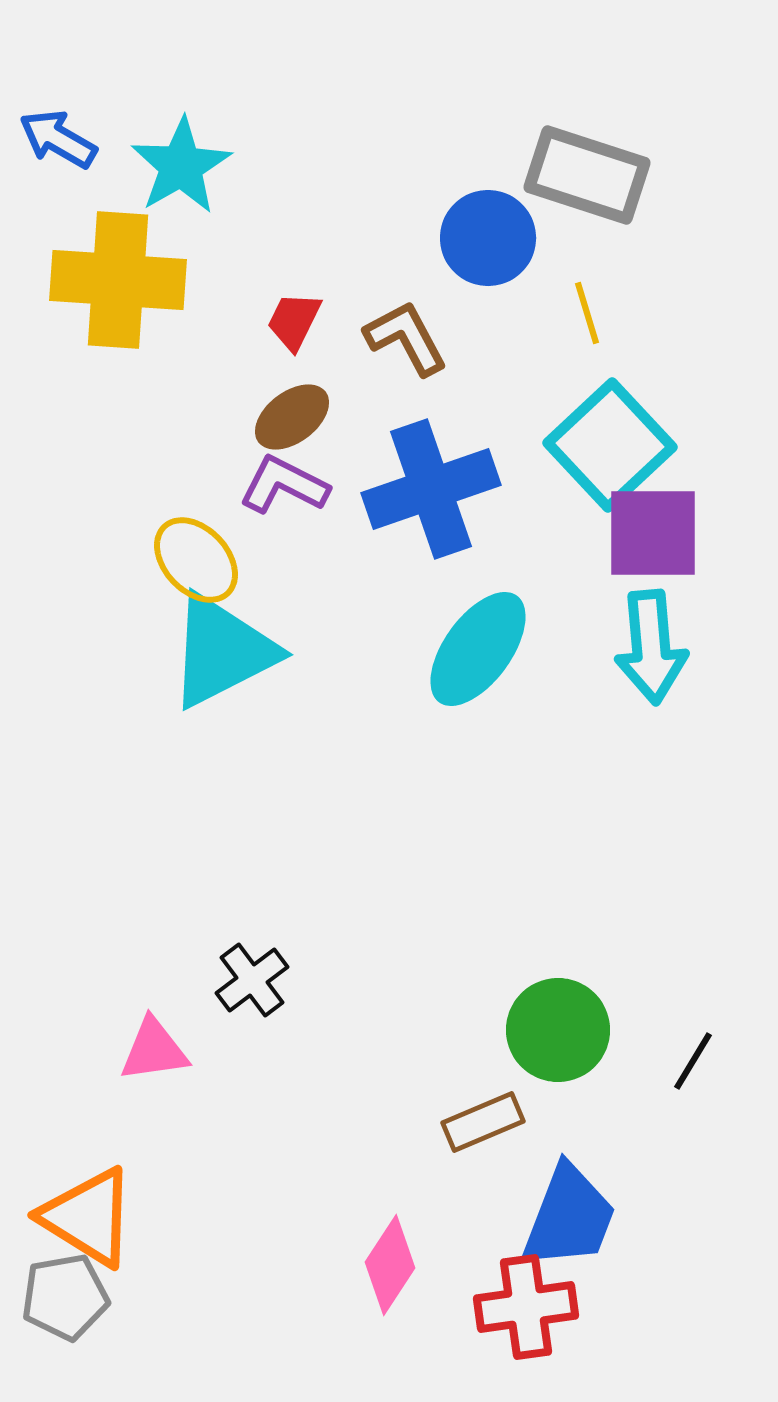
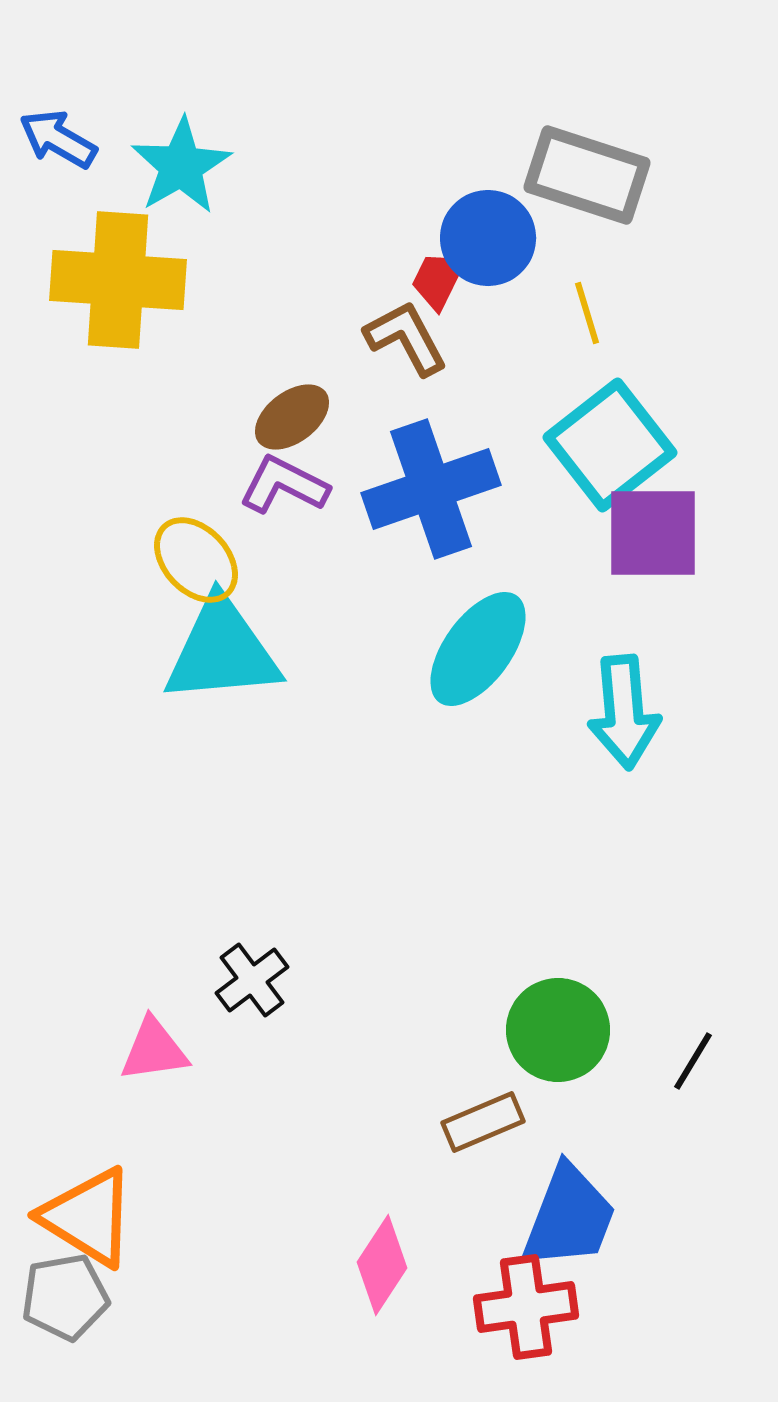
red trapezoid: moved 144 px right, 41 px up
cyan square: rotated 5 degrees clockwise
cyan arrow: moved 27 px left, 65 px down
cyan triangle: rotated 22 degrees clockwise
pink diamond: moved 8 px left
